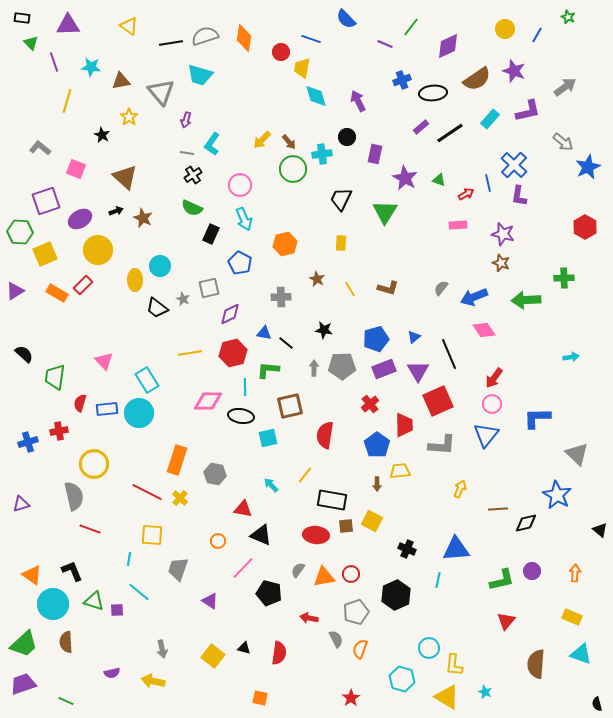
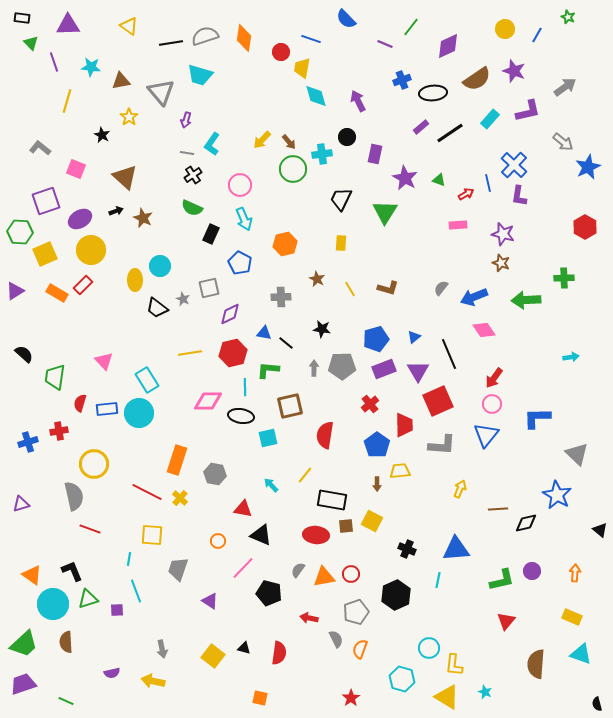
yellow circle at (98, 250): moved 7 px left
black star at (324, 330): moved 2 px left, 1 px up
cyan line at (139, 592): moved 3 px left, 1 px up; rotated 30 degrees clockwise
green triangle at (94, 601): moved 6 px left, 2 px up; rotated 35 degrees counterclockwise
